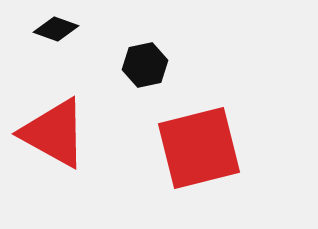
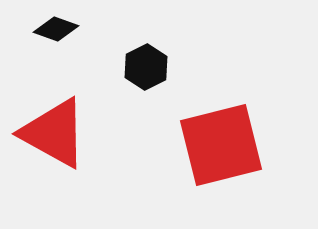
black hexagon: moved 1 px right, 2 px down; rotated 15 degrees counterclockwise
red square: moved 22 px right, 3 px up
